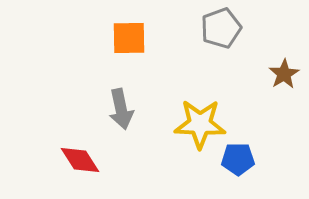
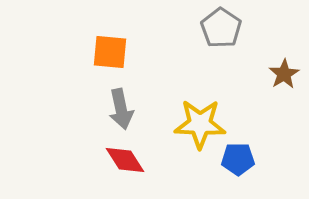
gray pentagon: rotated 18 degrees counterclockwise
orange square: moved 19 px left, 14 px down; rotated 6 degrees clockwise
red diamond: moved 45 px right
